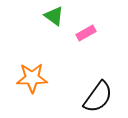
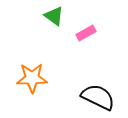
black semicircle: rotated 100 degrees counterclockwise
